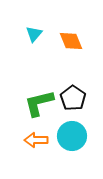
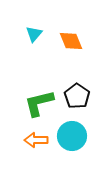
black pentagon: moved 4 px right, 2 px up
